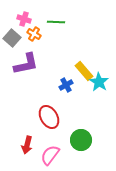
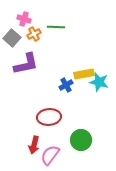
green line: moved 5 px down
orange cross: rotated 32 degrees clockwise
yellow rectangle: moved 3 px down; rotated 60 degrees counterclockwise
cyan star: rotated 18 degrees counterclockwise
red ellipse: rotated 65 degrees counterclockwise
red arrow: moved 7 px right
